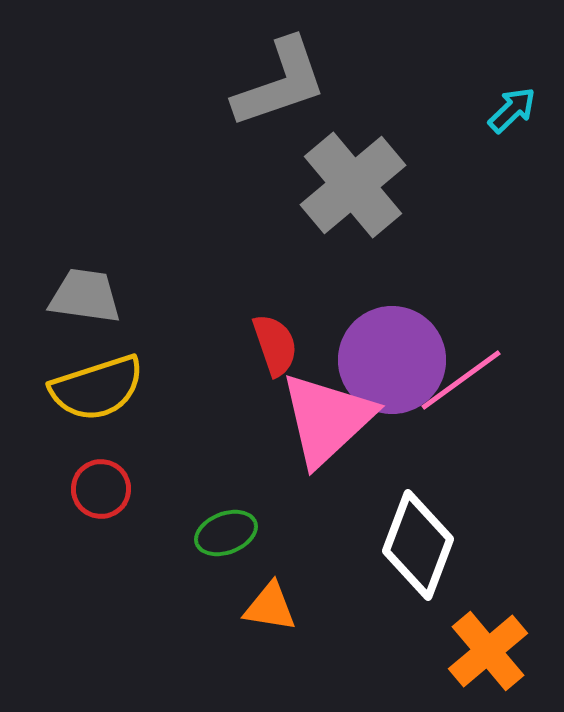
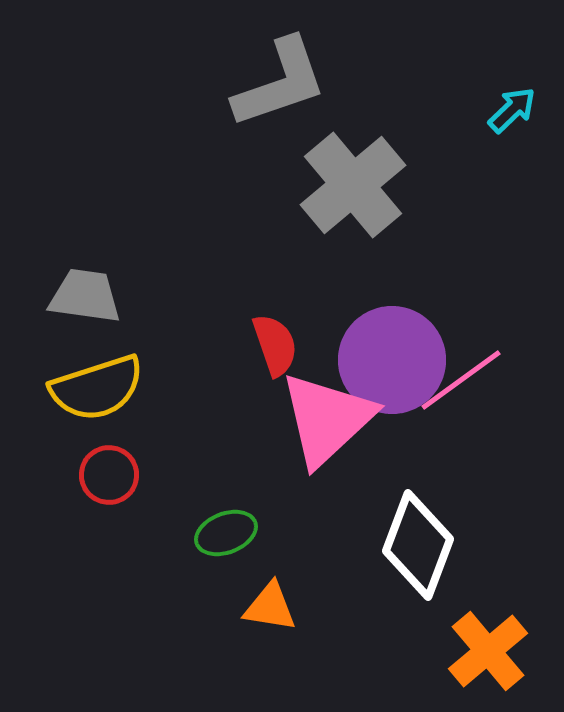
red circle: moved 8 px right, 14 px up
